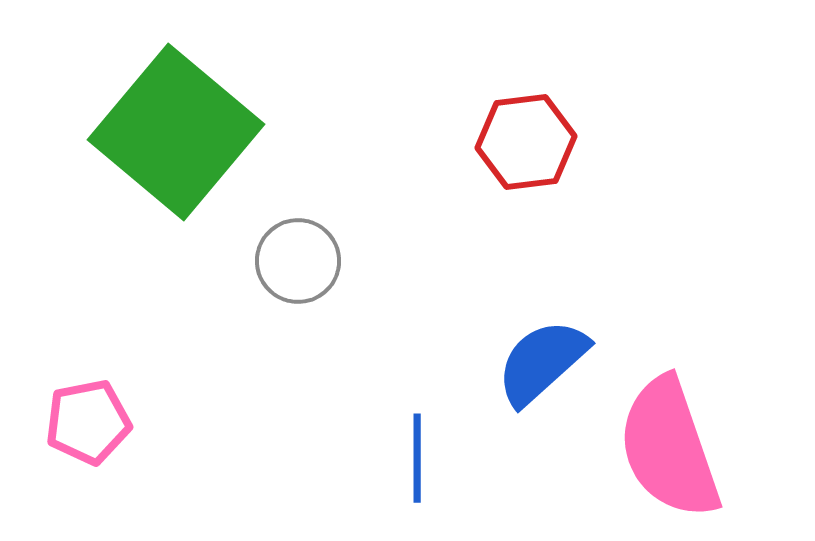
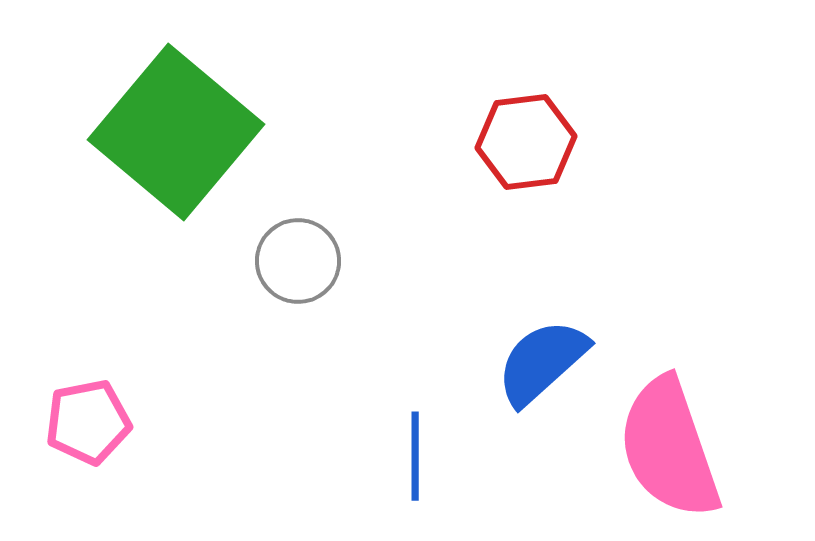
blue line: moved 2 px left, 2 px up
